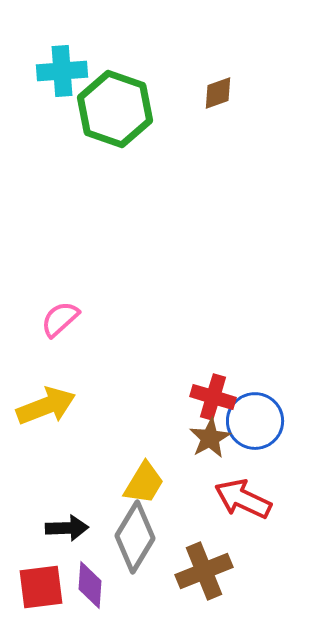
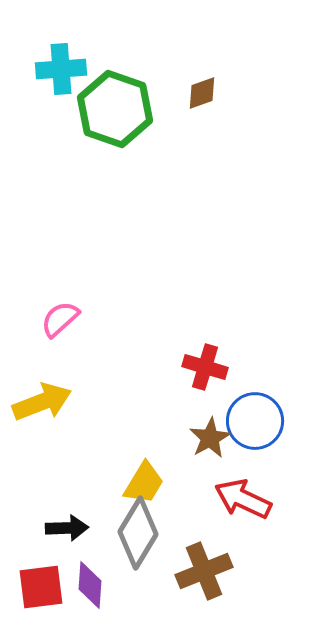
cyan cross: moved 1 px left, 2 px up
brown diamond: moved 16 px left
red cross: moved 8 px left, 30 px up
yellow arrow: moved 4 px left, 4 px up
gray diamond: moved 3 px right, 4 px up
